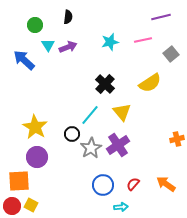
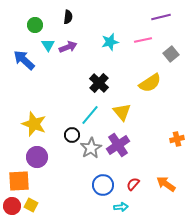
black cross: moved 6 px left, 1 px up
yellow star: moved 1 px left, 3 px up; rotated 10 degrees counterclockwise
black circle: moved 1 px down
